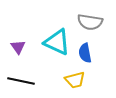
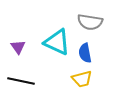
yellow trapezoid: moved 7 px right, 1 px up
